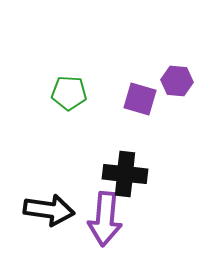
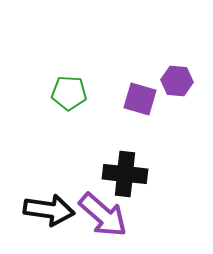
purple arrow: moved 2 px left, 4 px up; rotated 54 degrees counterclockwise
